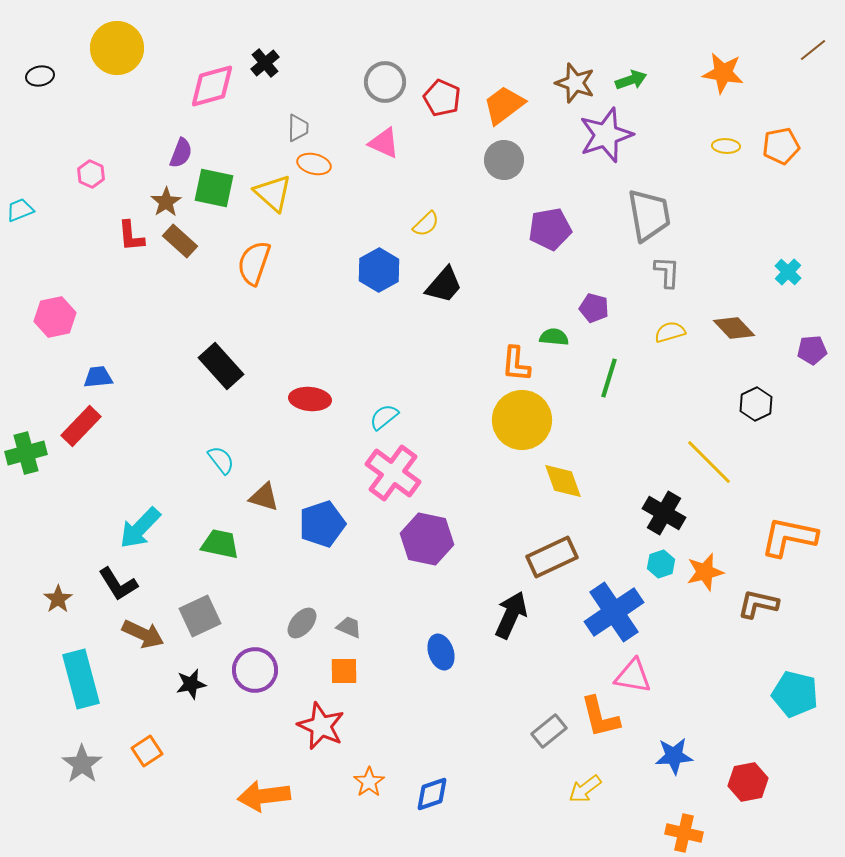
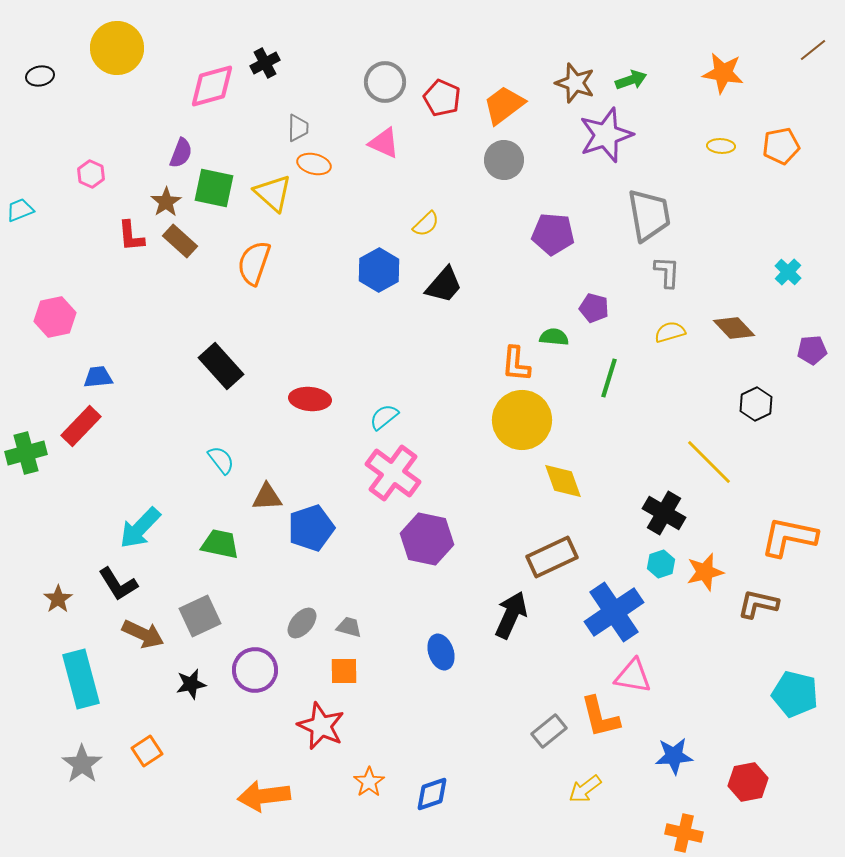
black cross at (265, 63): rotated 12 degrees clockwise
yellow ellipse at (726, 146): moved 5 px left
purple pentagon at (550, 229): moved 3 px right, 5 px down; rotated 15 degrees clockwise
brown triangle at (264, 497): moved 3 px right; rotated 20 degrees counterclockwise
blue pentagon at (322, 524): moved 11 px left, 4 px down
gray trapezoid at (349, 627): rotated 8 degrees counterclockwise
